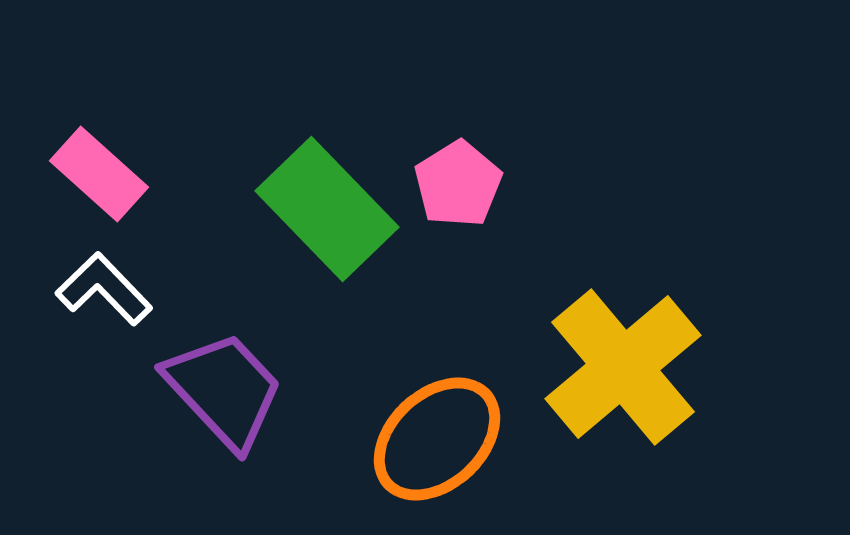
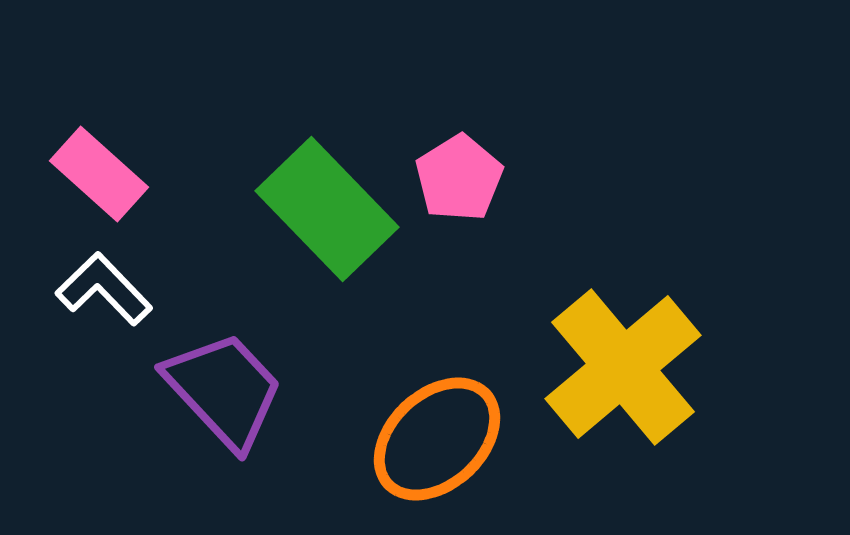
pink pentagon: moved 1 px right, 6 px up
